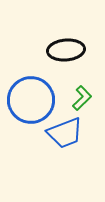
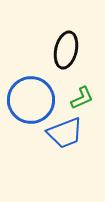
black ellipse: rotated 72 degrees counterclockwise
green L-shape: rotated 20 degrees clockwise
